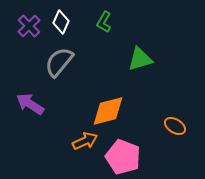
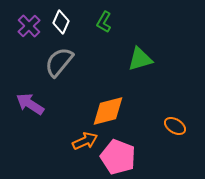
pink pentagon: moved 5 px left
